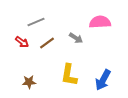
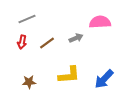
gray line: moved 9 px left, 3 px up
gray arrow: rotated 56 degrees counterclockwise
red arrow: rotated 64 degrees clockwise
yellow L-shape: rotated 105 degrees counterclockwise
blue arrow: moved 1 px right, 1 px up; rotated 15 degrees clockwise
